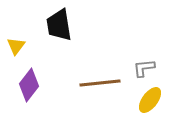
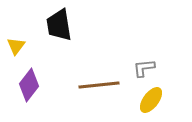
brown line: moved 1 px left, 2 px down
yellow ellipse: moved 1 px right
